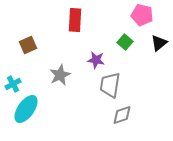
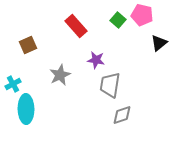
red rectangle: moved 1 px right, 6 px down; rotated 45 degrees counterclockwise
green square: moved 7 px left, 22 px up
cyan ellipse: rotated 36 degrees counterclockwise
